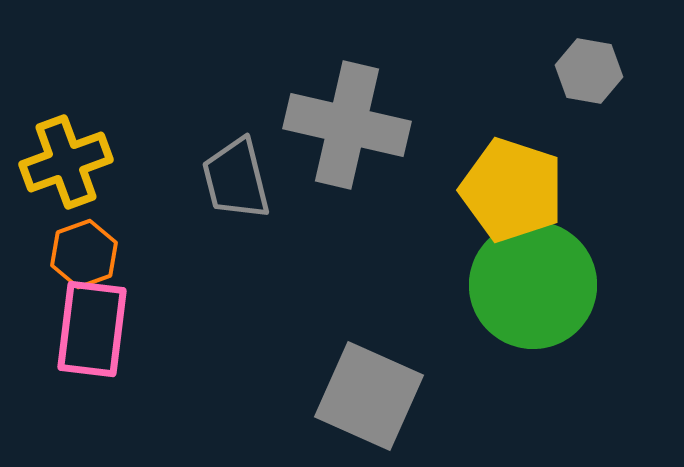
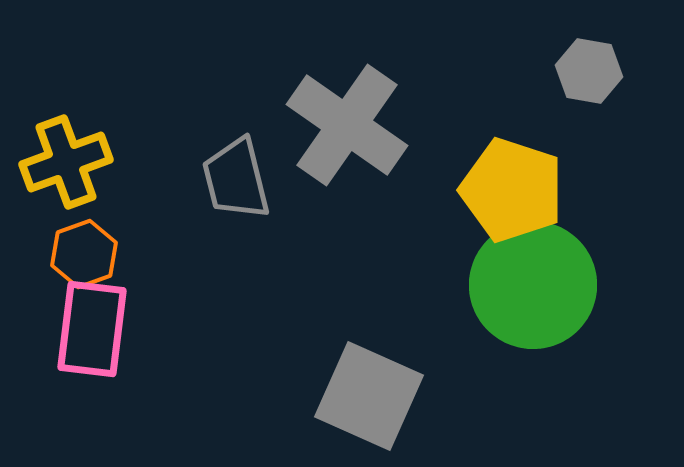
gray cross: rotated 22 degrees clockwise
